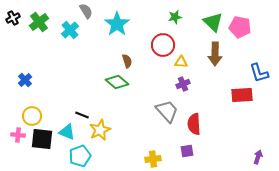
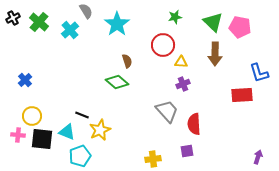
green cross: rotated 12 degrees counterclockwise
